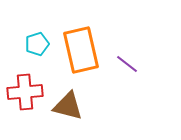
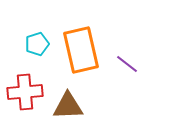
brown triangle: rotated 16 degrees counterclockwise
